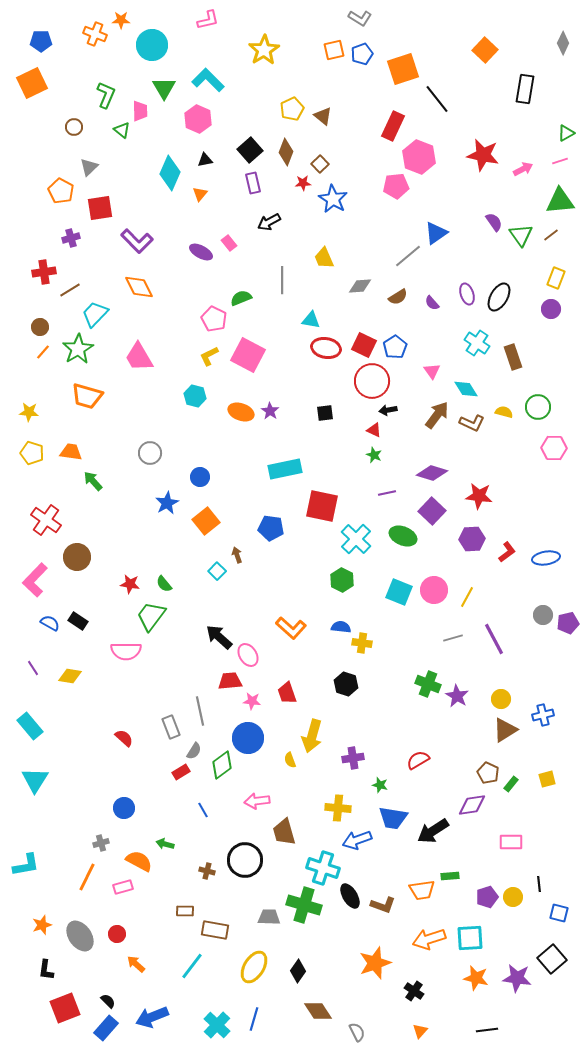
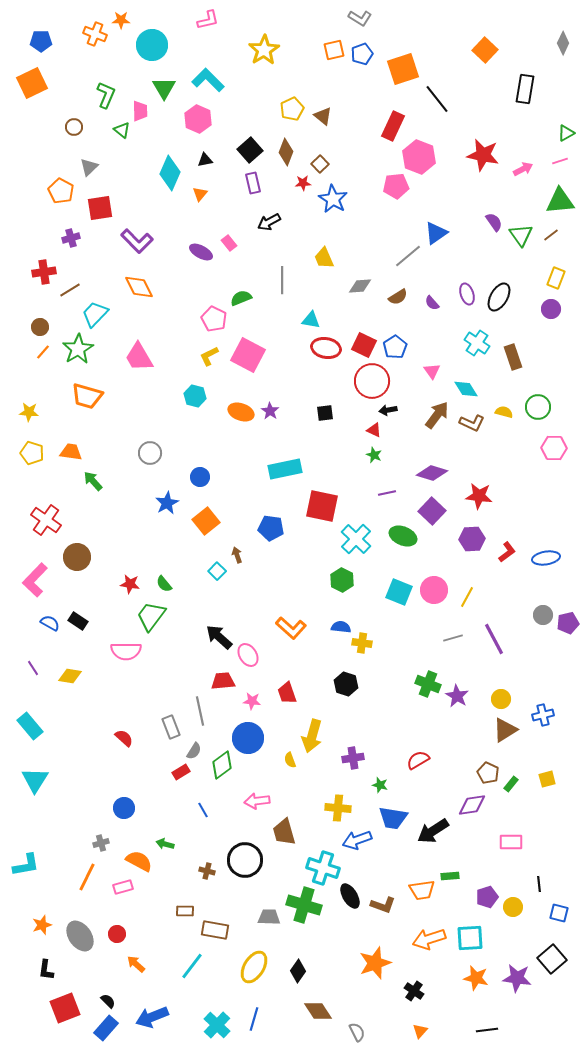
red trapezoid at (230, 681): moved 7 px left
yellow circle at (513, 897): moved 10 px down
